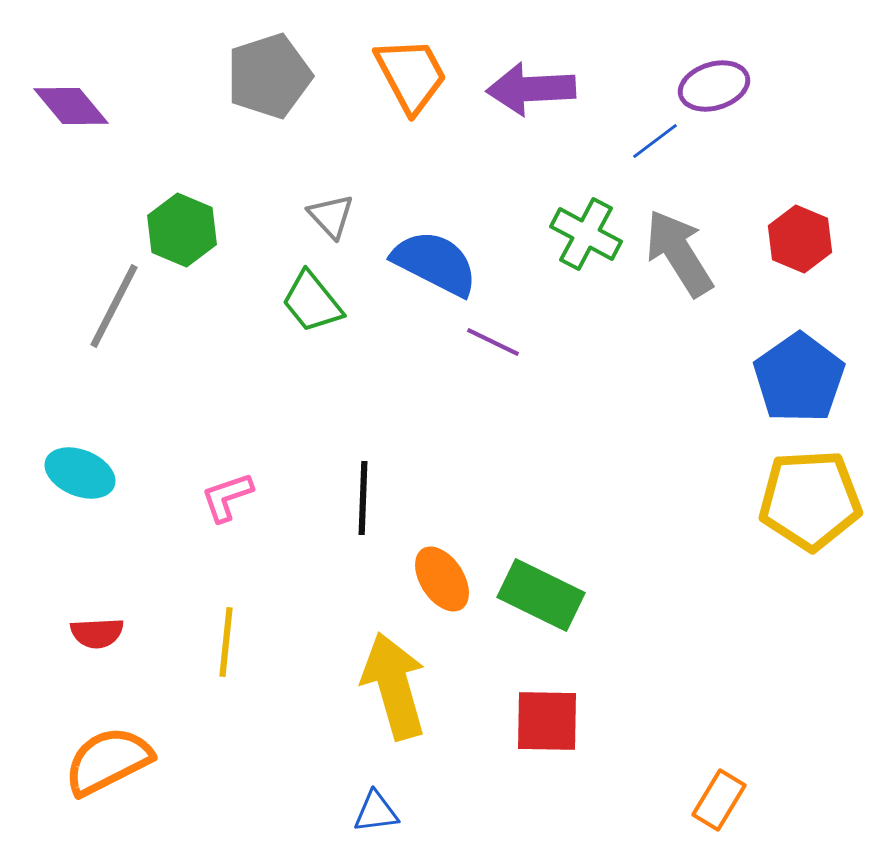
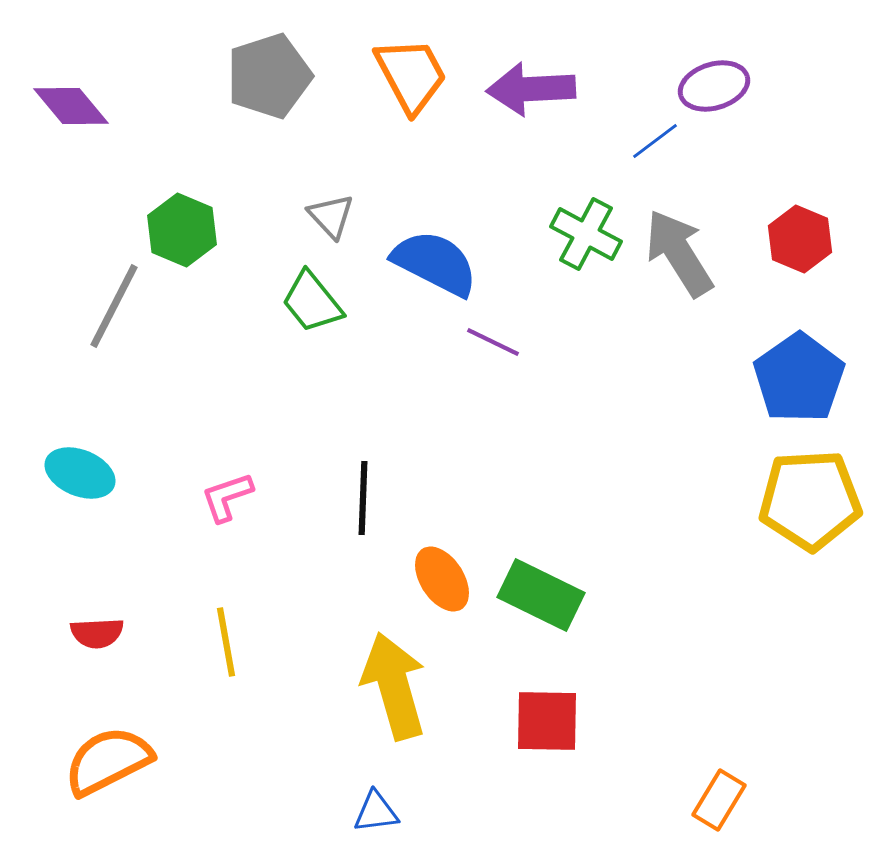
yellow line: rotated 16 degrees counterclockwise
